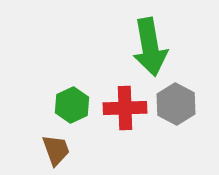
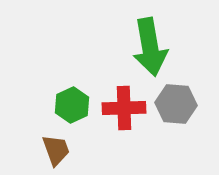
gray hexagon: rotated 24 degrees counterclockwise
red cross: moved 1 px left
